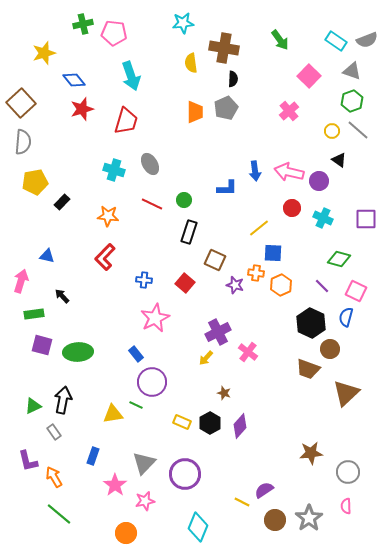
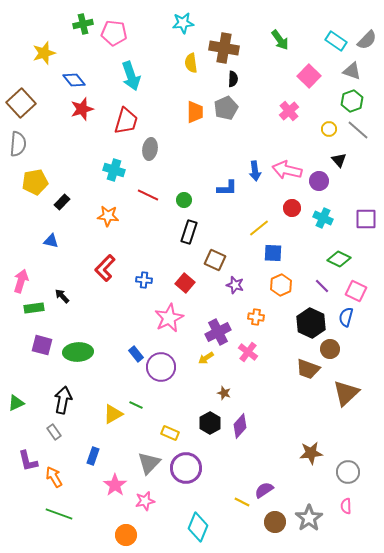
gray semicircle at (367, 40): rotated 25 degrees counterclockwise
yellow circle at (332, 131): moved 3 px left, 2 px up
gray semicircle at (23, 142): moved 5 px left, 2 px down
black triangle at (339, 160): rotated 14 degrees clockwise
gray ellipse at (150, 164): moved 15 px up; rotated 40 degrees clockwise
pink arrow at (289, 172): moved 2 px left, 2 px up
red line at (152, 204): moved 4 px left, 9 px up
blue triangle at (47, 256): moved 4 px right, 15 px up
red L-shape at (105, 257): moved 11 px down
green diamond at (339, 259): rotated 10 degrees clockwise
orange cross at (256, 273): moved 44 px down
green rectangle at (34, 314): moved 6 px up
pink star at (155, 318): moved 14 px right
yellow arrow at (206, 358): rotated 14 degrees clockwise
purple circle at (152, 382): moved 9 px right, 15 px up
green triangle at (33, 406): moved 17 px left, 3 px up
yellow triangle at (113, 414): rotated 20 degrees counterclockwise
yellow rectangle at (182, 422): moved 12 px left, 11 px down
gray triangle at (144, 463): moved 5 px right
purple circle at (185, 474): moved 1 px right, 6 px up
green line at (59, 514): rotated 20 degrees counterclockwise
brown circle at (275, 520): moved 2 px down
orange circle at (126, 533): moved 2 px down
